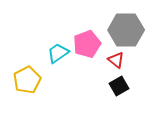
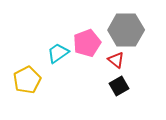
pink pentagon: moved 1 px up
